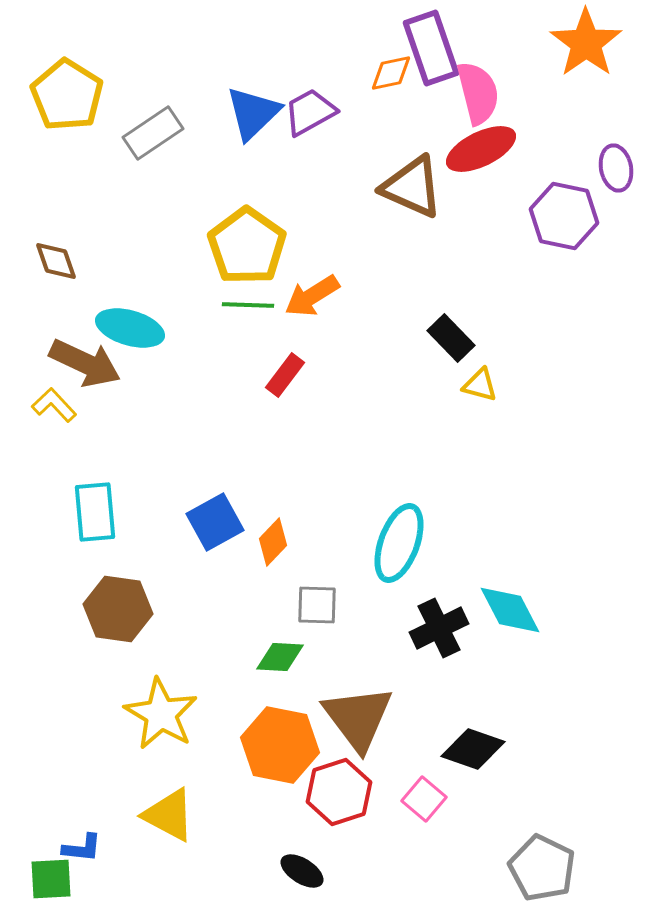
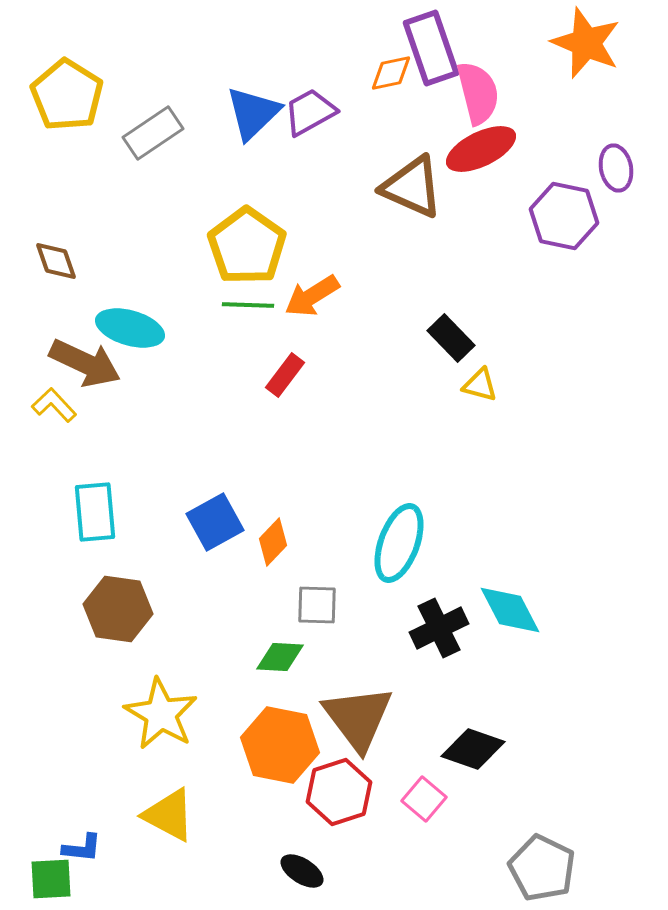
orange star at (586, 43): rotated 14 degrees counterclockwise
